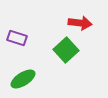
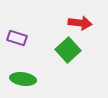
green square: moved 2 px right
green ellipse: rotated 40 degrees clockwise
